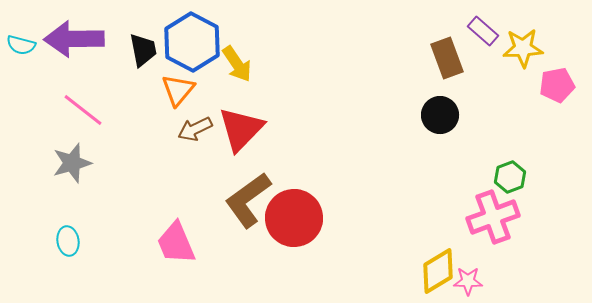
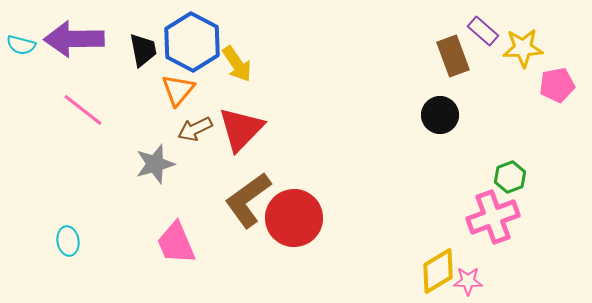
brown rectangle: moved 6 px right, 2 px up
gray star: moved 83 px right, 1 px down
